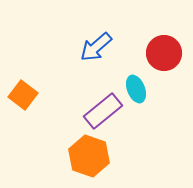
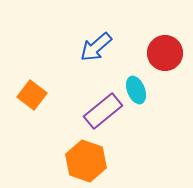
red circle: moved 1 px right
cyan ellipse: moved 1 px down
orange square: moved 9 px right
orange hexagon: moved 3 px left, 5 px down
